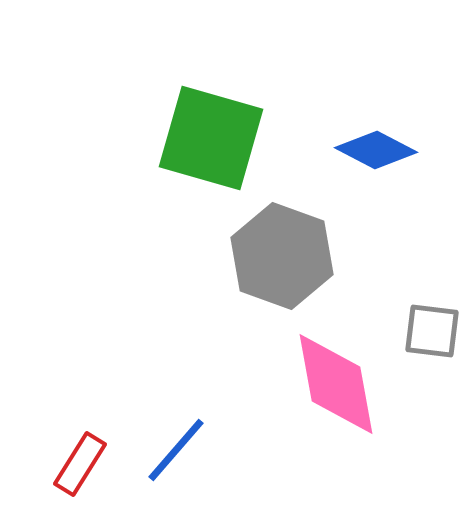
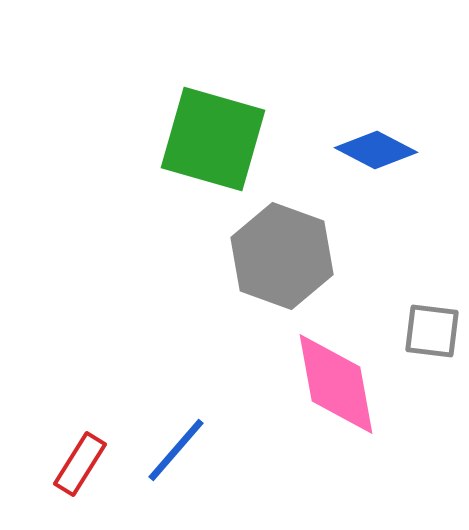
green square: moved 2 px right, 1 px down
